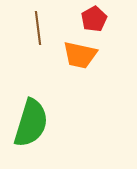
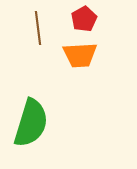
red pentagon: moved 10 px left
orange trapezoid: rotated 15 degrees counterclockwise
